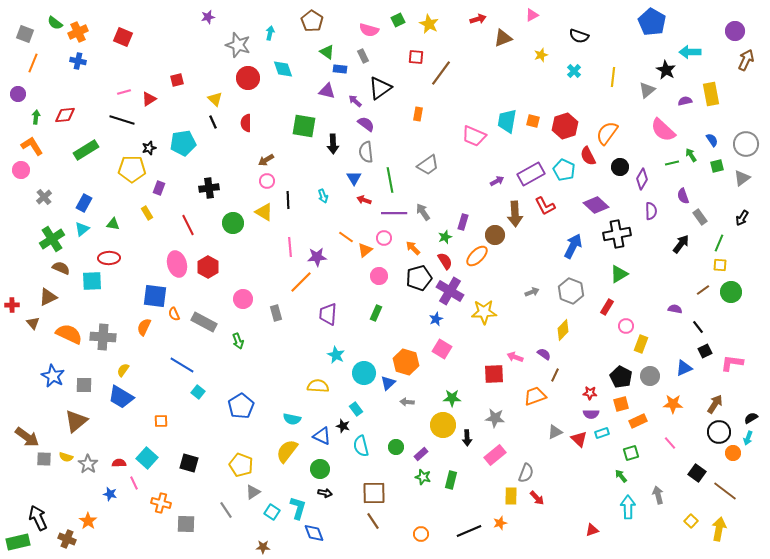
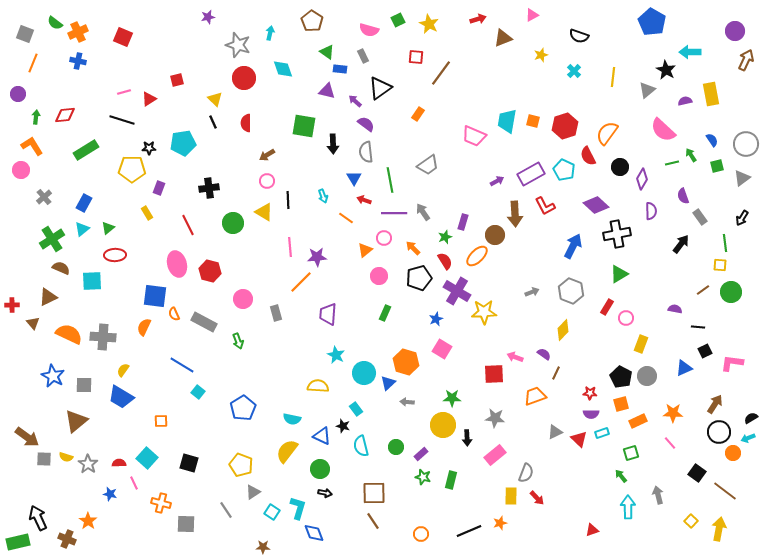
red circle at (248, 78): moved 4 px left
orange rectangle at (418, 114): rotated 24 degrees clockwise
black star at (149, 148): rotated 16 degrees clockwise
brown arrow at (266, 160): moved 1 px right, 5 px up
green triangle at (113, 224): moved 5 px left, 4 px down; rotated 48 degrees counterclockwise
orange line at (346, 237): moved 19 px up
green line at (719, 243): moved 6 px right; rotated 30 degrees counterclockwise
red ellipse at (109, 258): moved 6 px right, 3 px up
red hexagon at (208, 267): moved 2 px right, 4 px down; rotated 15 degrees counterclockwise
purple cross at (450, 291): moved 7 px right
green rectangle at (376, 313): moved 9 px right
pink circle at (626, 326): moved 8 px up
black line at (698, 327): rotated 48 degrees counterclockwise
brown line at (555, 375): moved 1 px right, 2 px up
gray circle at (650, 376): moved 3 px left
orange star at (673, 404): moved 9 px down
blue pentagon at (241, 406): moved 2 px right, 2 px down
cyan arrow at (748, 438): rotated 48 degrees clockwise
